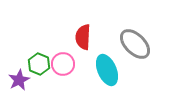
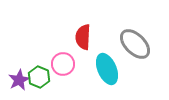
green hexagon: moved 13 px down
cyan ellipse: moved 1 px up
